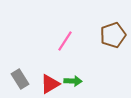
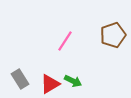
green arrow: rotated 24 degrees clockwise
